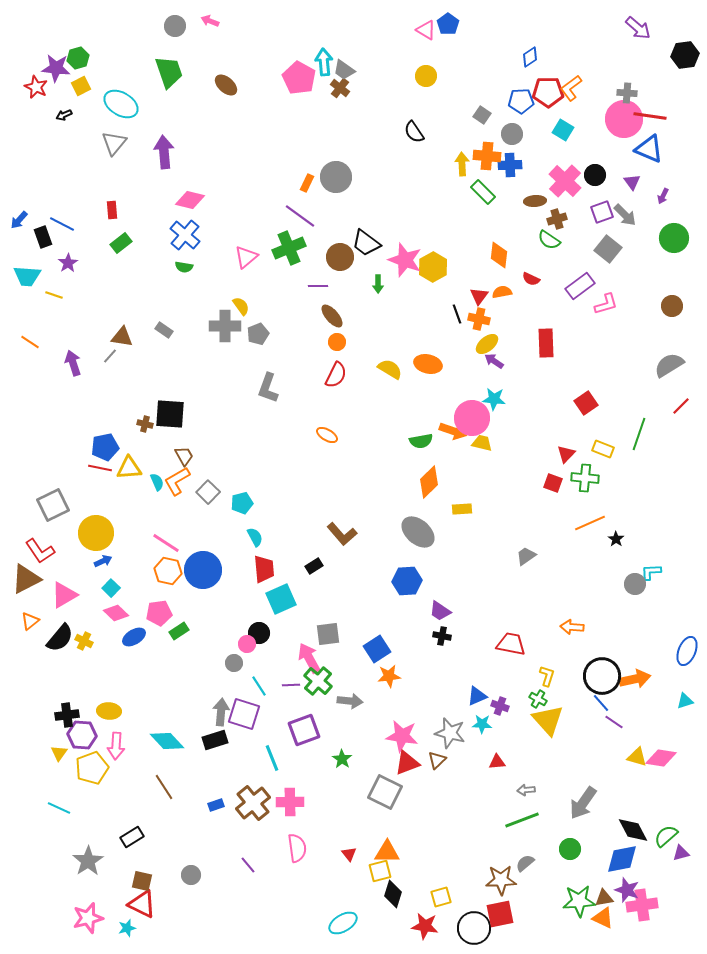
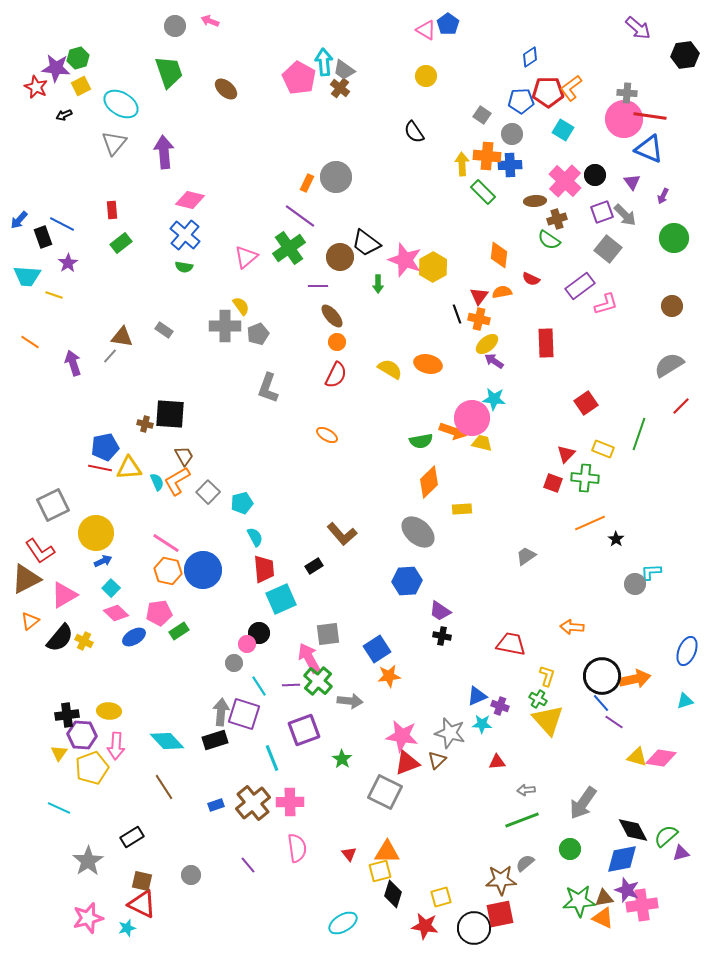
brown ellipse at (226, 85): moved 4 px down
green cross at (289, 248): rotated 12 degrees counterclockwise
